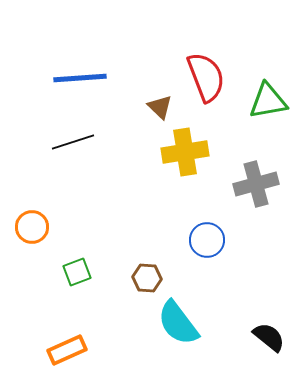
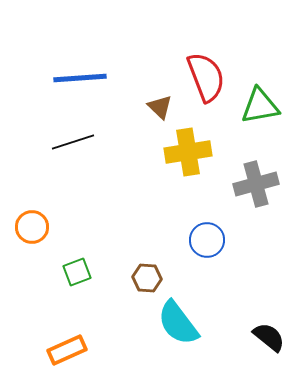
green triangle: moved 8 px left, 5 px down
yellow cross: moved 3 px right
